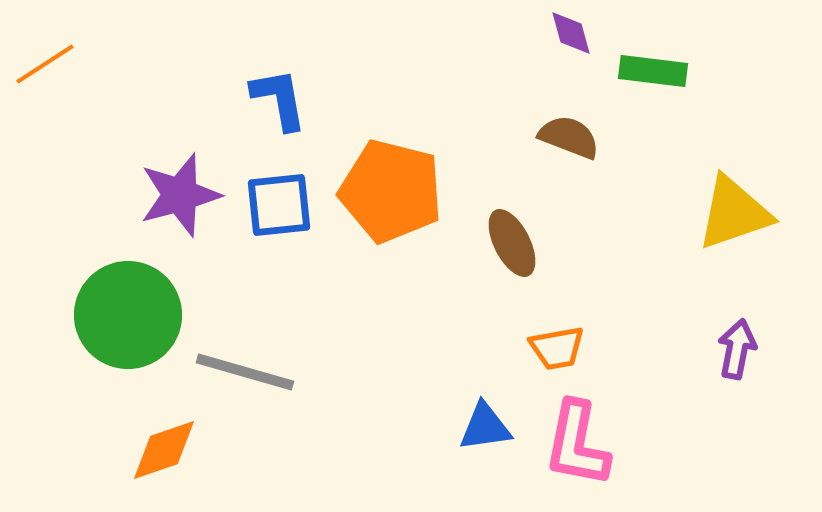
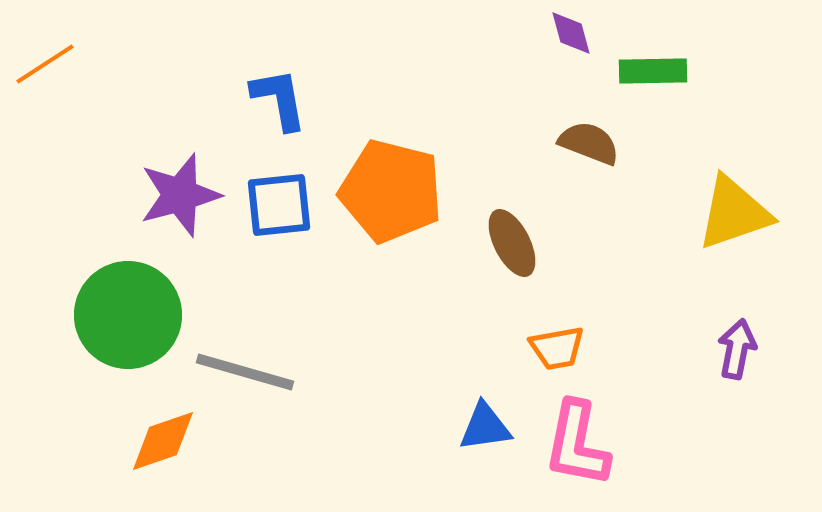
green rectangle: rotated 8 degrees counterclockwise
brown semicircle: moved 20 px right, 6 px down
orange diamond: moved 1 px left, 9 px up
